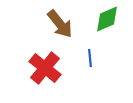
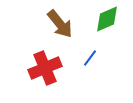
blue line: rotated 42 degrees clockwise
red cross: rotated 28 degrees clockwise
